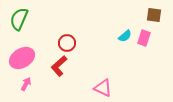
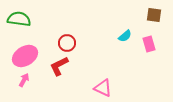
green semicircle: rotated 75 degrees clockwise
pink rectangle: moved 5 px right, 6 px down; rotated 35 degrees counterclockwise
pink ellipse: moved 3 px right, 2 px up
red L-shape: rotated 15 degrees clockwise
pink arrow: moved 2 px left, 4 px up
